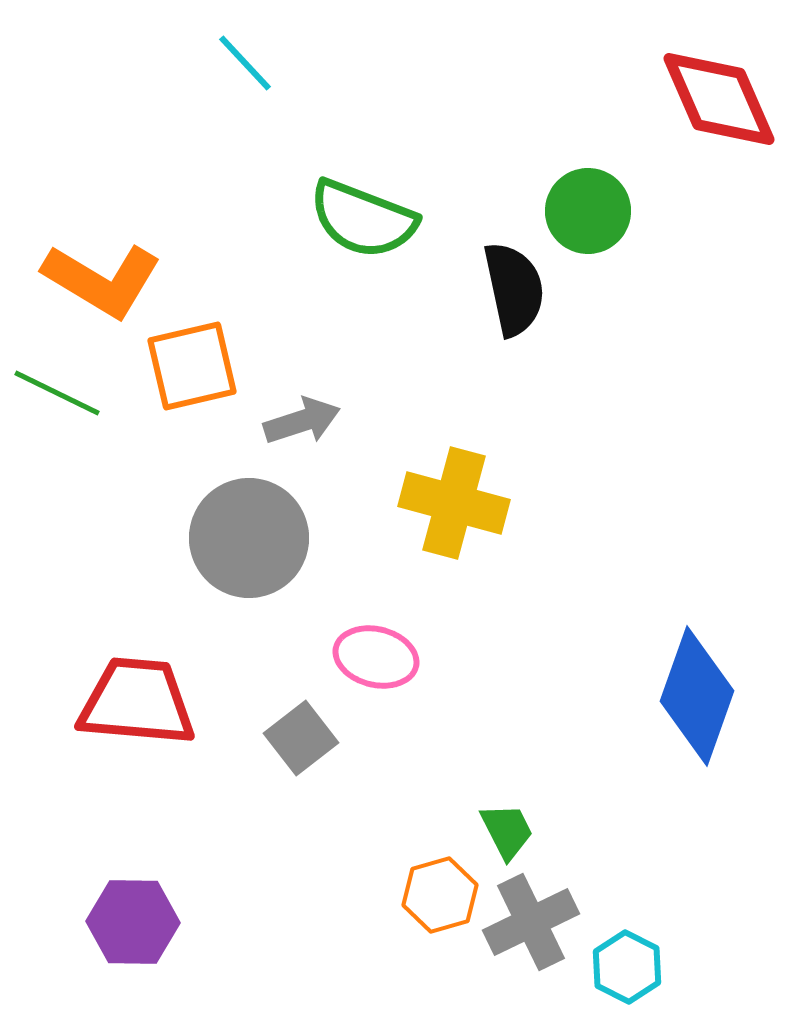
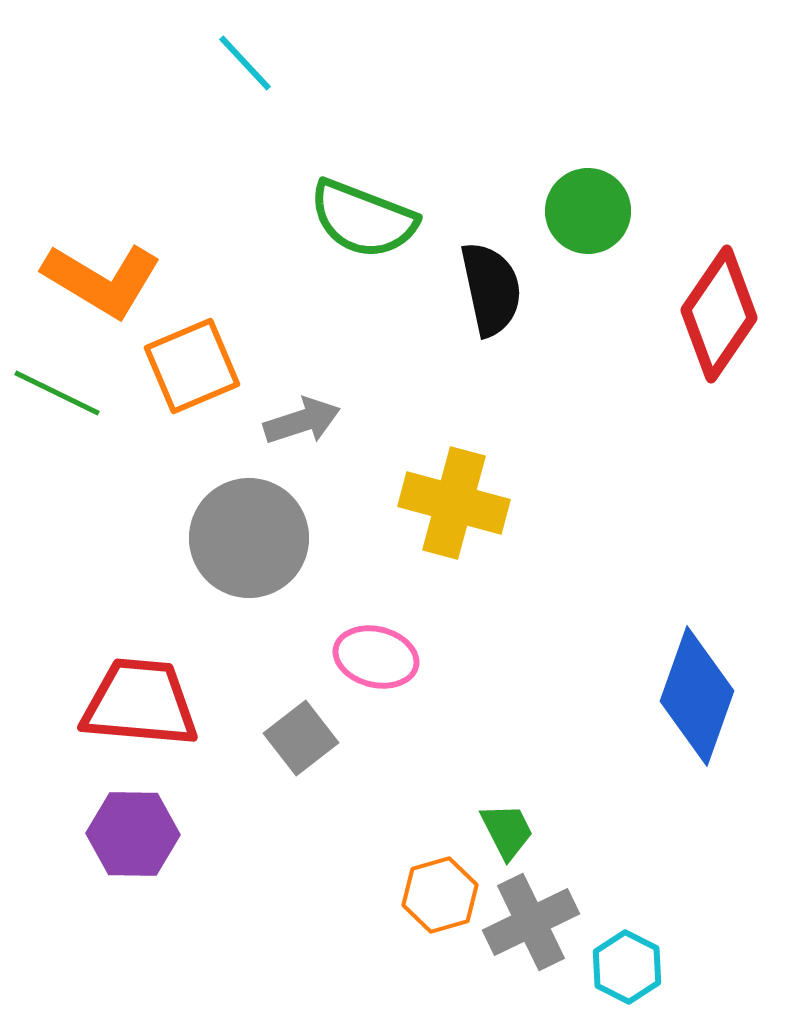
red diamond: moved 215 px down; rotated 58 degrees clockwise
black semicircle: moved 23 px left
orange square: rotated 10 degrees counterclockwise
red trapezoid: moved 3 px right, 1 px down
purple hexagon: moved 88 px up
